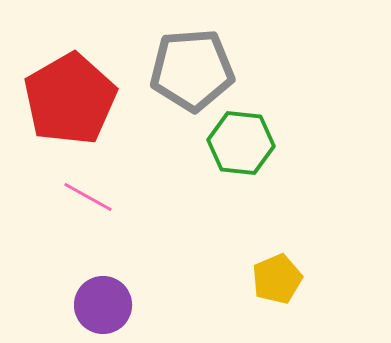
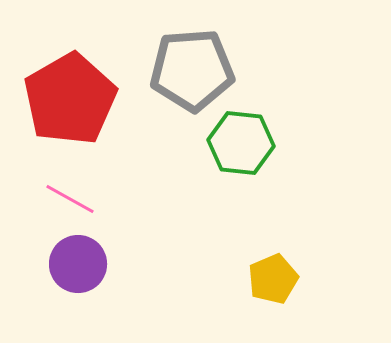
pink line: moved 18 px left, 2 px down
yellow pentagon: moved 4 px left
purple circle: moved 25 px left, 41 px up
